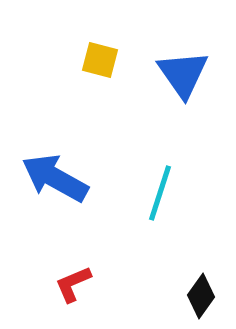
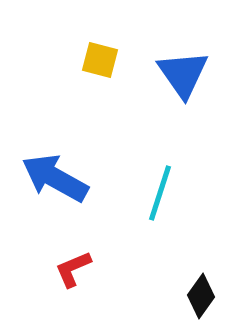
red L-shape: moved 15 px up
